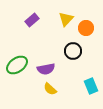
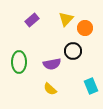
orange circle: moved 1 px left
green ellipse: moved 2 px right, 3 px up; rotated 55 degrees counterclockwise
purple semicircle: moved 6 px right, 5 px up
